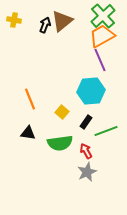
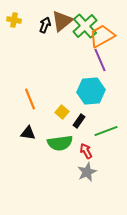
green cross: moved 18 px left, 10 px down
black rectangle: moved 7 px left, 1 px up
